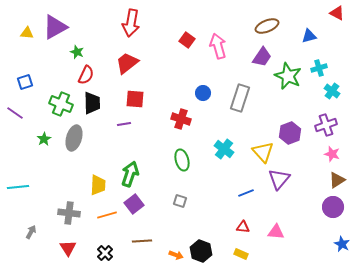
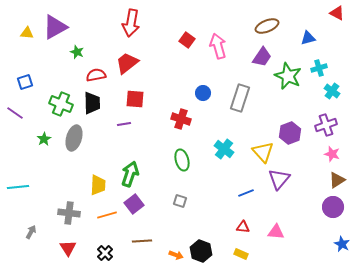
blue triangle at (309, 36): moved 1 px left, 2 px down
red semicircle at (86, 75): moved 10 px right; rotated 126 degrees counterclockwise
